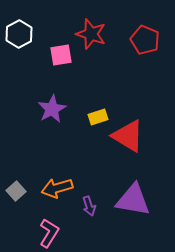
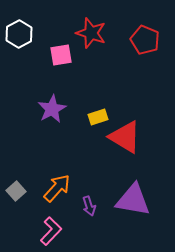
red star: moved 1 px up
red triangle: moved 3 px left, 1 px down
orange arrow: rotated 148 degrees clockwise
pink L-shape: moved 2 px right, 2 px up; rotated 12 degrees clockwise
